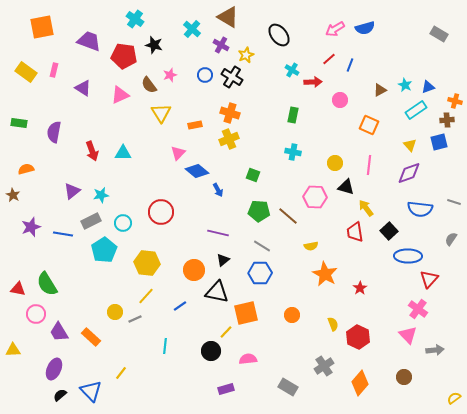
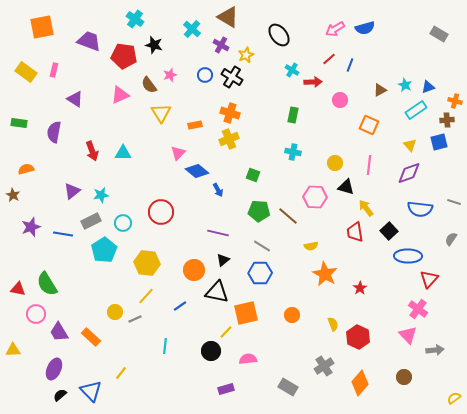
purple triangle at (83, 88): moved 8 px left, 11 px down
